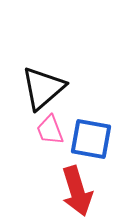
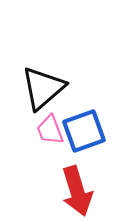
blue square: moved 7 px left, 8 px up; rotated 30 degrees counterclockwise
